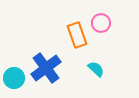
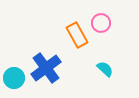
orange rectangle: rotated 10 degrees counterclockwise
cyan semicircle: moved 9 px right
